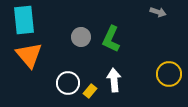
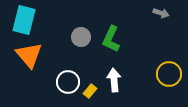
gray arrow: moved 3 px right, 1 px down
cyan rectangle: rotated 20 degrees clockwise
white circle: moved 1 px up
